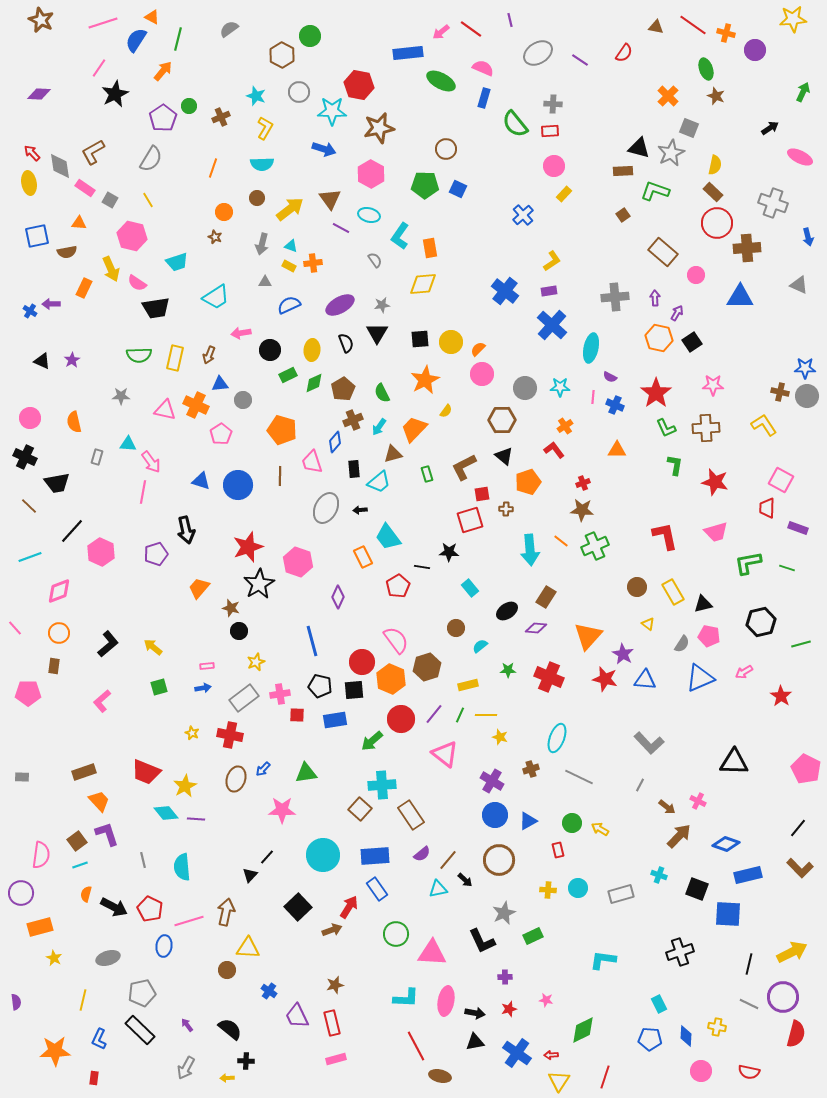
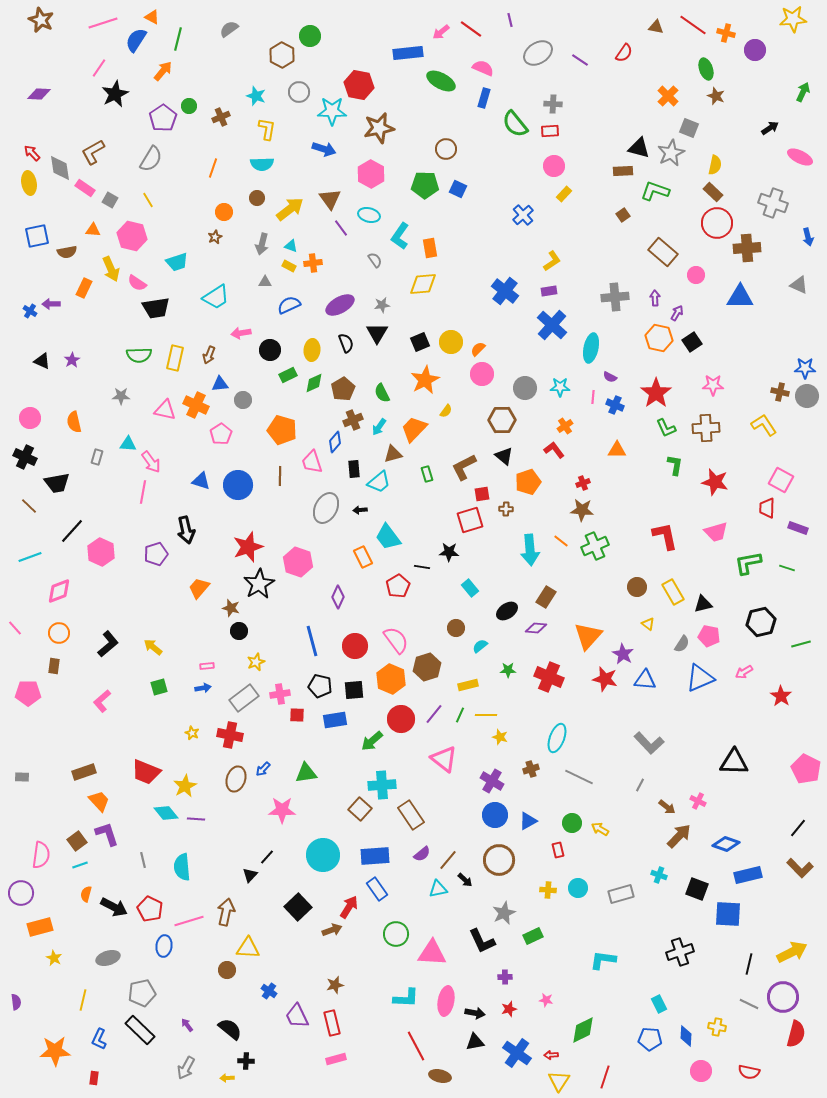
yellow L-shape at (265, 128): moved 2 px right, 1 px down; rotated 20 degrees counterclockwise
gray diamond at (60, 166): moved 2 px down
orange triangle at (79, 223): moved 14 px right, 7 px down
purple line at (341, 228): rotated 24 degrees clockwise
brown star at (215, 237): rotated 24 degrees clockwise
black square at (420, 339): moved 3 px down; rotated 18 degrees counterclockwise
red circle at (362, 662): moved 7 px left, 16 px up
pink triangle at (445, 754): moved 1 px left, 5 px down
